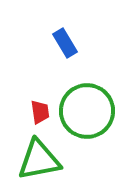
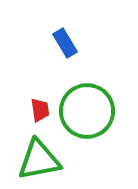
red trapezoid: moved 2 px up
